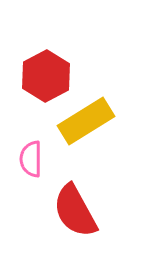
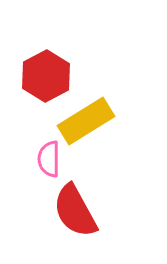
pink semicircle: moved 18 px right
